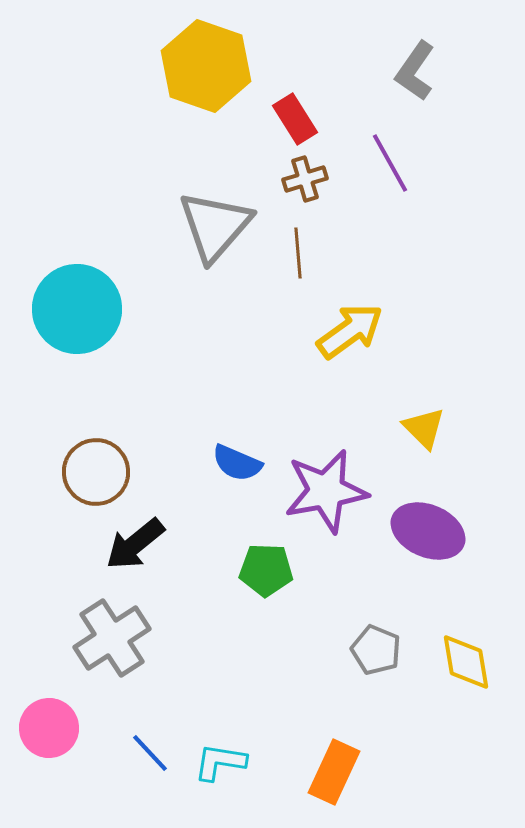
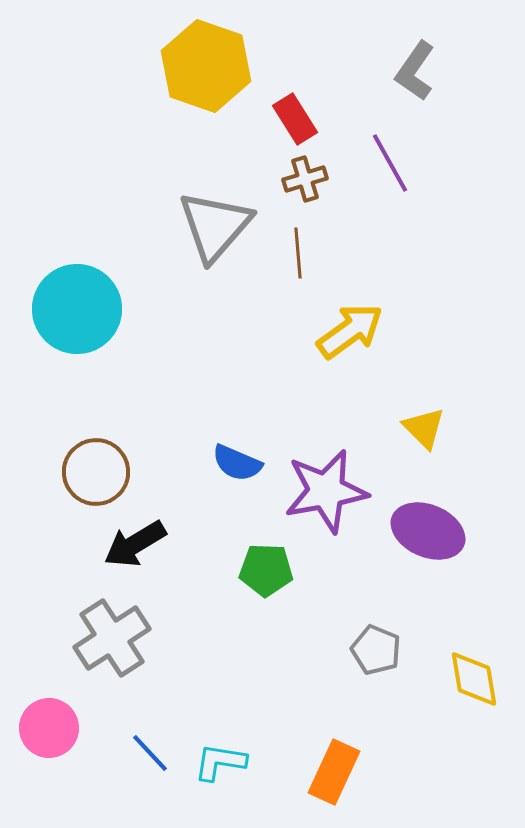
black arrow: rotated 8 degrees clockwise
yellow diamond: moved 8 px right, 17 px down
